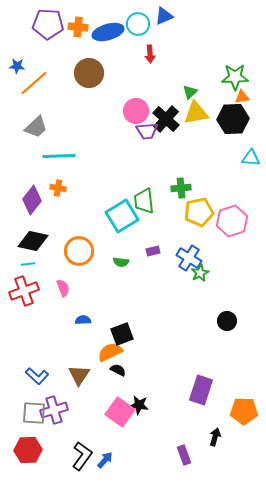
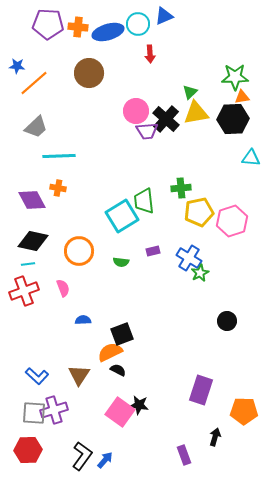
purple diamond at (32, 200): rotated 68 degrees counterclockwise
